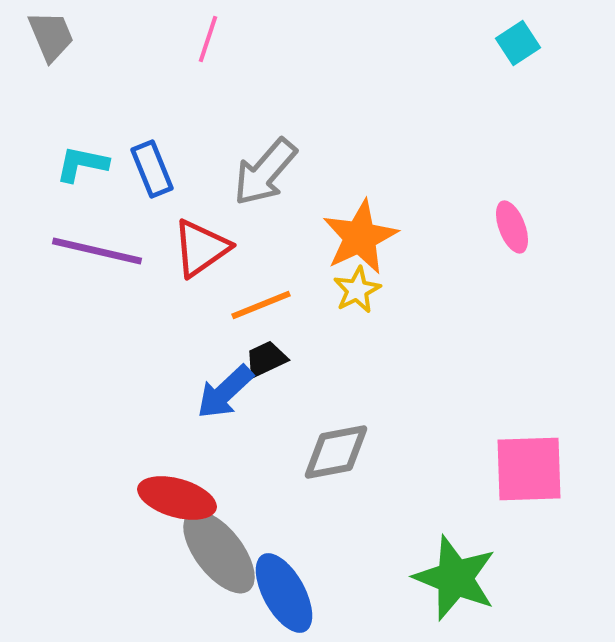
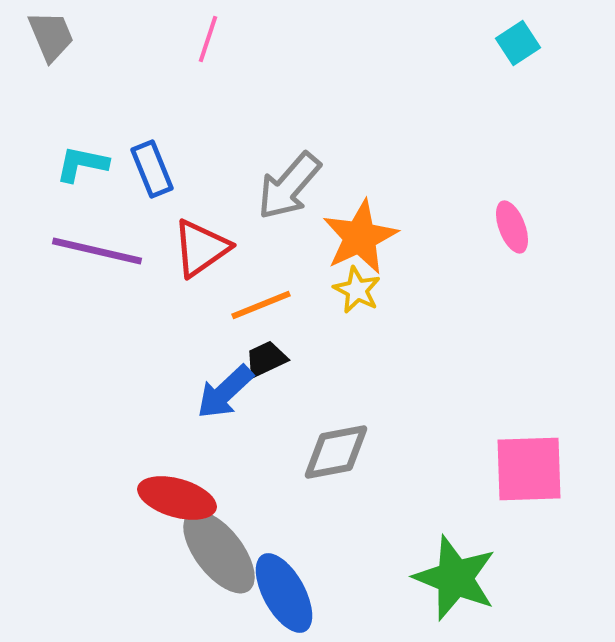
gray arrow: moved 24 px right, 14 px down
yellow star: rotated 18 degrees counterclockwise
